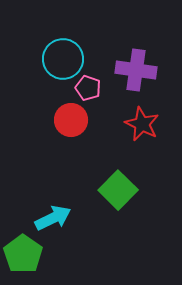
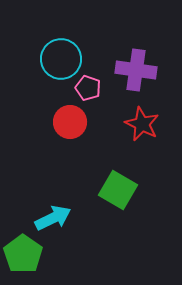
cyan circle: moved 2 px left
red circle: moved 1 px left, 2 px down
green square: rotated 15 degrees counterclockwise
